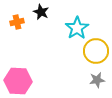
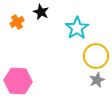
orange cross: rotated 16 degrees counterclockwise
yellow circle: moved 5 px down
gray star: rotated 14 degrees counterclockwise
